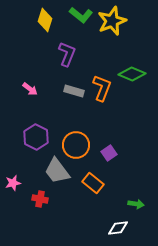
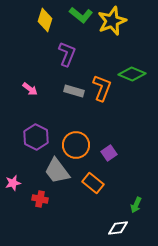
green arrow: moved 1 px down; rotated 105 degrees clockwise
